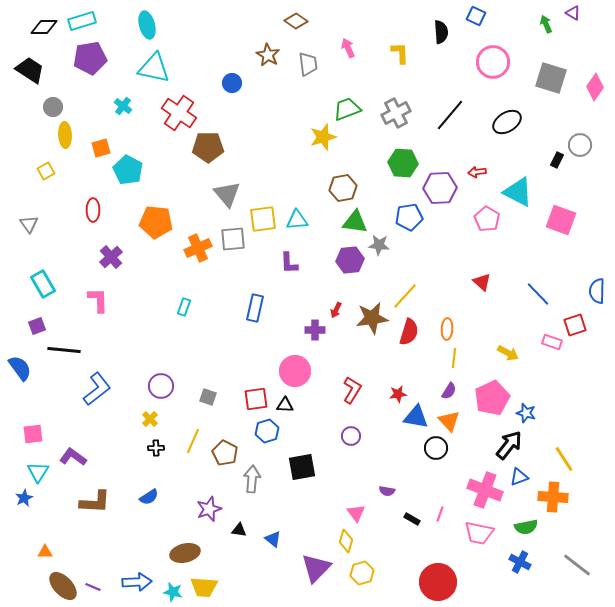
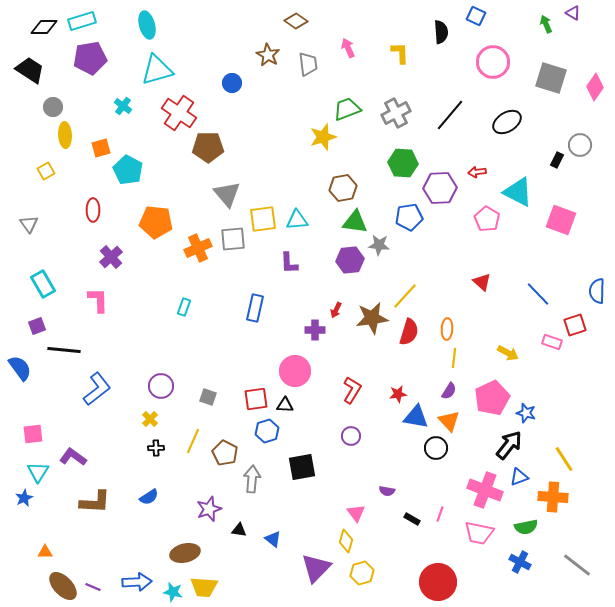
cyan triangle at (154, 68): moved 3 px right, 2 px down; rotated 28 degrees counterclockwise
